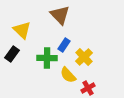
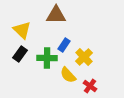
brown triangle: moved 4 px left; rotated 45 degrees counterclockwise
black rectangle: moved 8 px right
red cross: moved 2 px right, 2 px up; rotated 24 degrees counterclockwise
